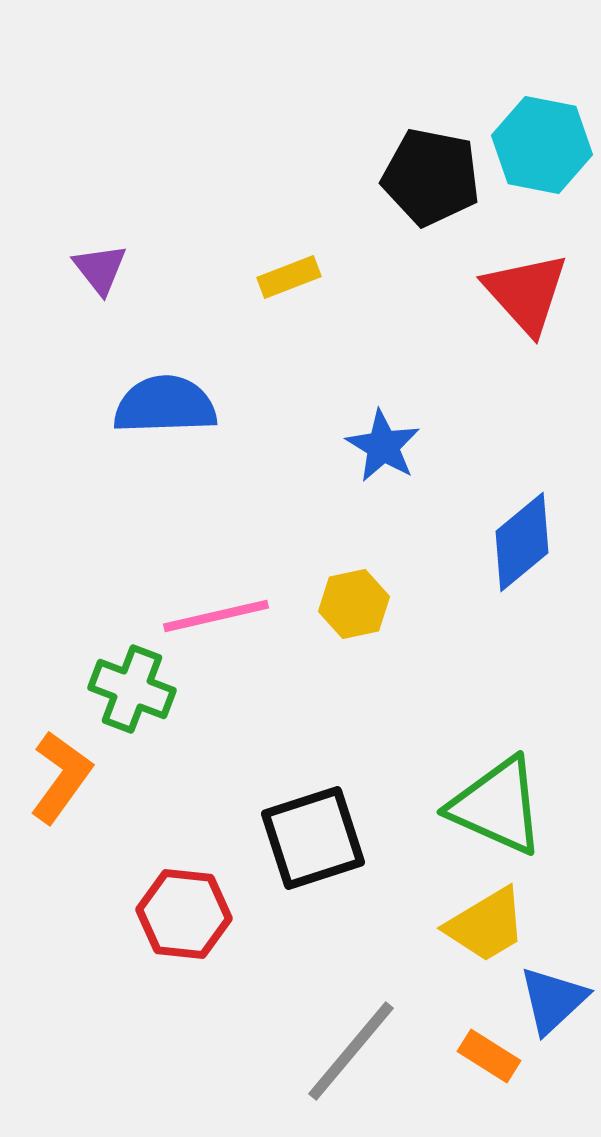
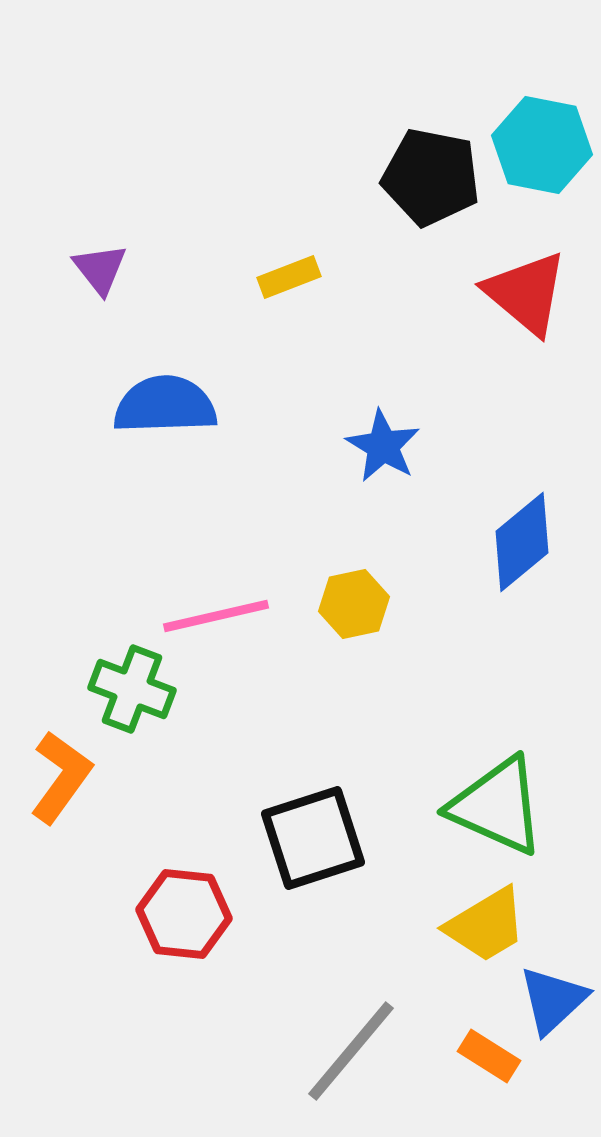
red triangle: rotated 8 degrees counterclockwise
